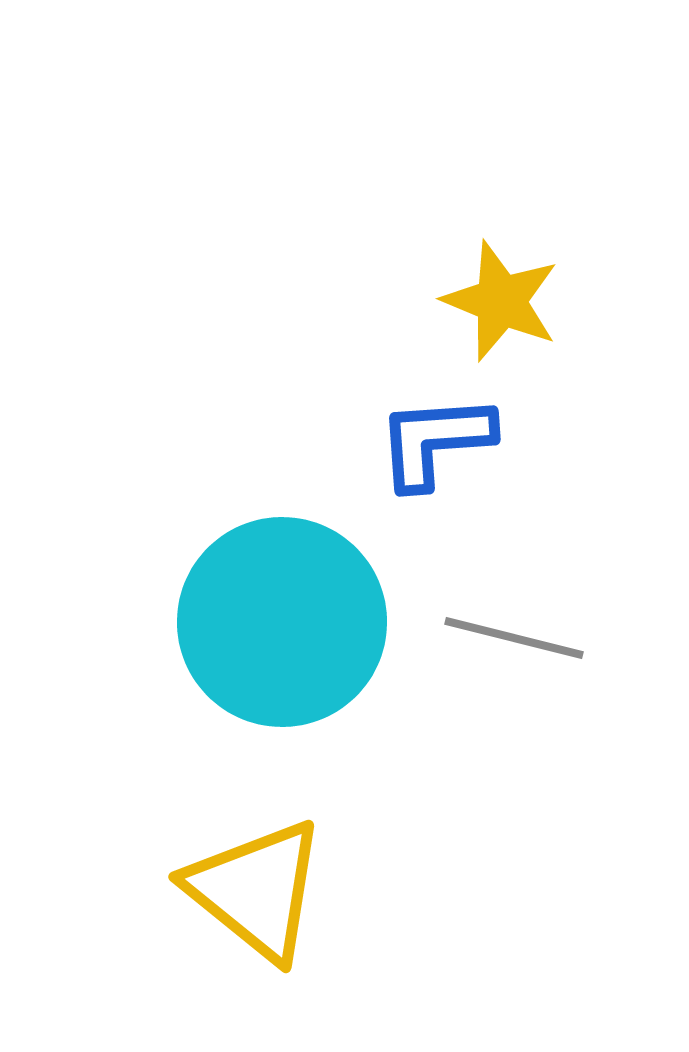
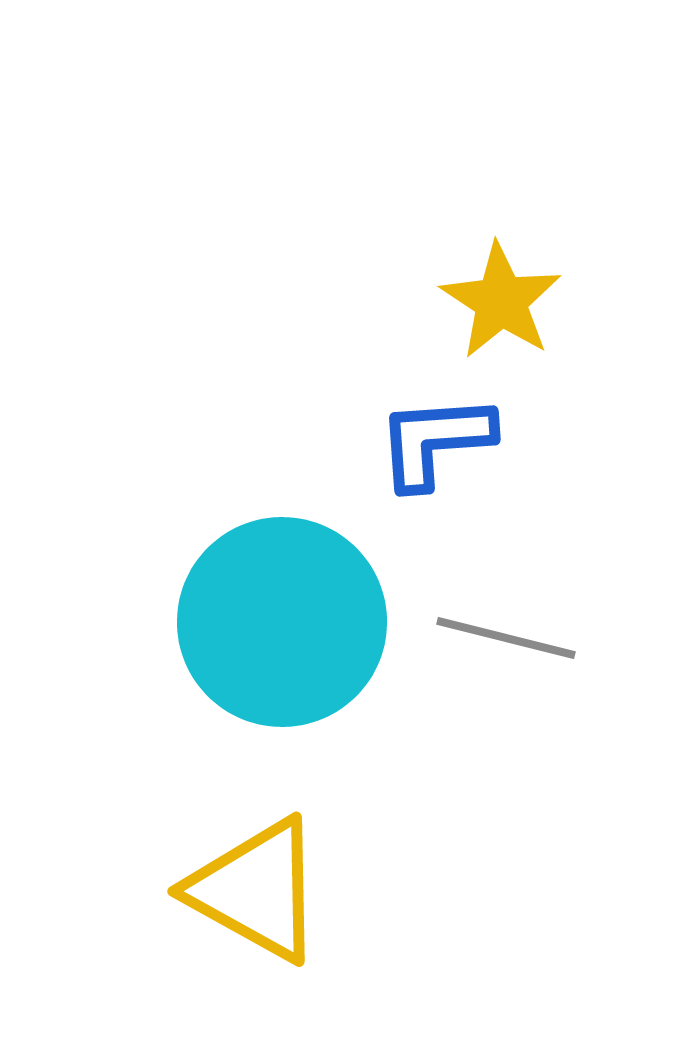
yellow star: rotated 11 degrees clockwise
gray line: moved 8 px left
yellow triangle: rotated 10 degrees counterclockwise
